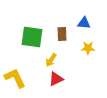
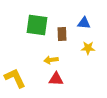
green square: moved 5 px right, 12 px up
yellow arrow: rotated 48 degrees clockwise
red triangle: rotated 28 degrees clockwise
